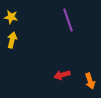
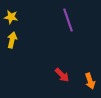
red arrow: rotated 119 degrees counterclockwise
